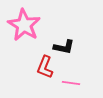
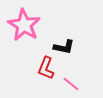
red L-shape: moved 1 px right, 1 px down
pink line: moved 1 px down; rotated 30 degrees clockwise
